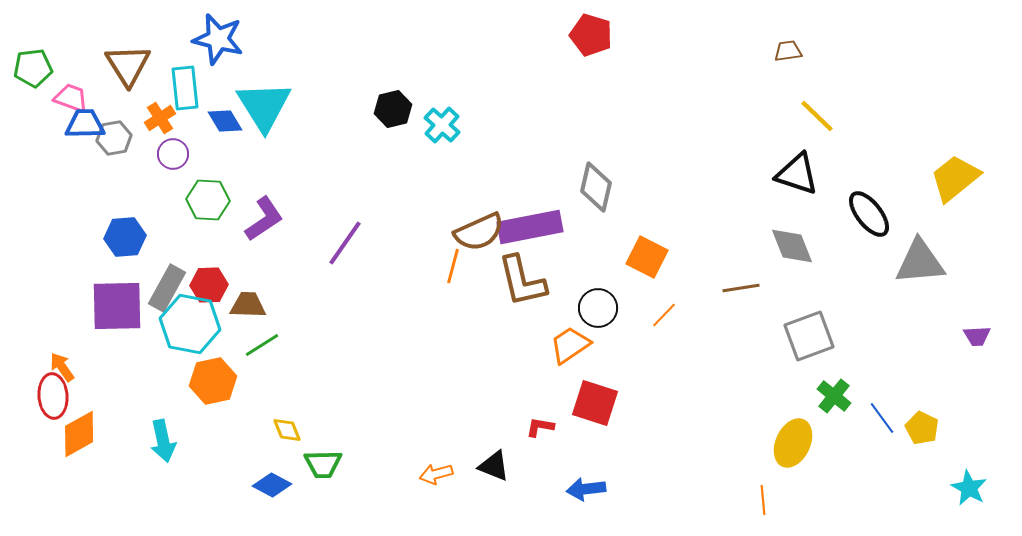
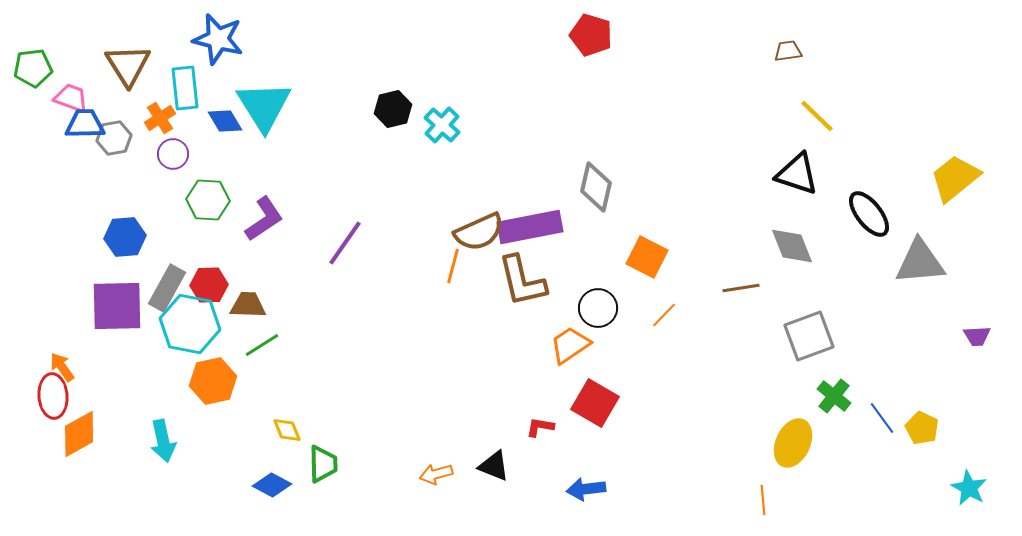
red square at (595, 403): rotated 12 degrees clockwise
green trapezoid at (323, 464): rotated 90 degrees counterclockwise
